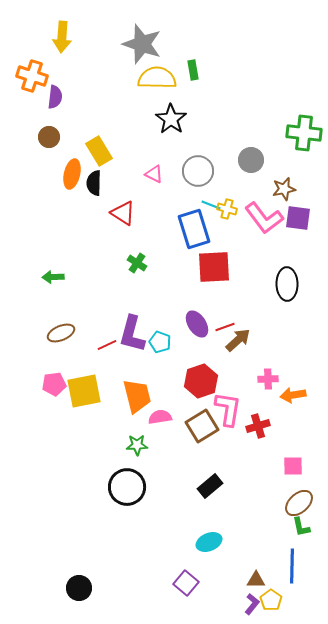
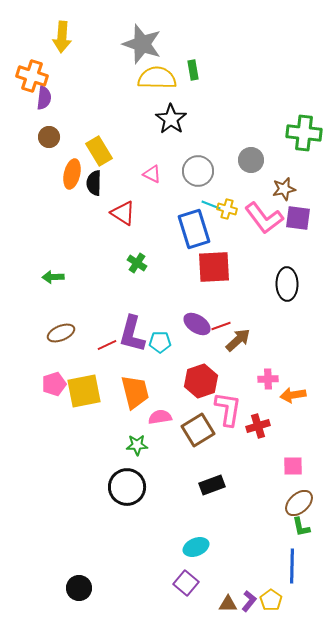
purple semicircle at (55, 97): moved 11 px left, 1 px down
pink triangle at (154, 174): moved 2 px left
purple ellipse at (197, 324): rotated 24 degrees counterclockwise
red line at (225, 327): moved 4 px left, 1 px up
cyan pentagon at (160, 342): rotated 20 degrees counterclockwise
pink pentagon at (54, 384): rotated 10 degrees counterclockwise
orange trapezoid at (137, 396): moved 2 px left, 4 px up
brown square at (202, 426): moved 4 px left, 4 px down
black rectangle at (210, 486): moved 2 px right, 1 px up; rotated 20 degrees clockwise
cyan ellipse at (209, 542): moved 13 px left, 5 px down
brown triangle at (256, 580): moved 28 px left, 24 px down
purple L-shape at (252, 604): moved 3 px left, 3 px up
